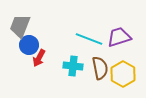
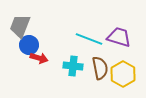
purple trapezoid: rotated 35 degrees clockwise
red arrow: rotated 102 degrees counterclockwise
